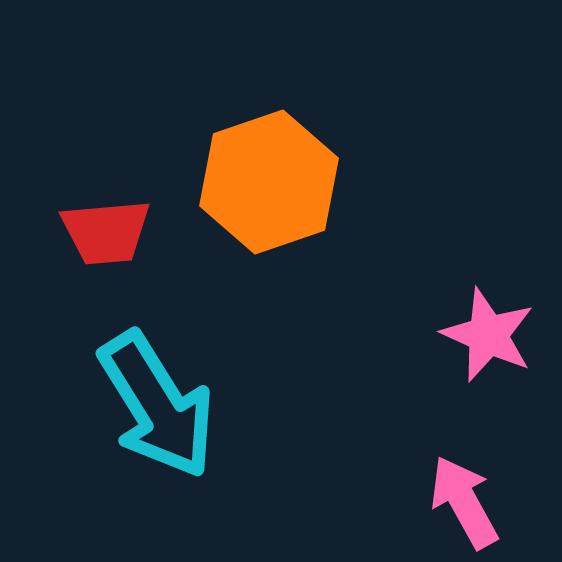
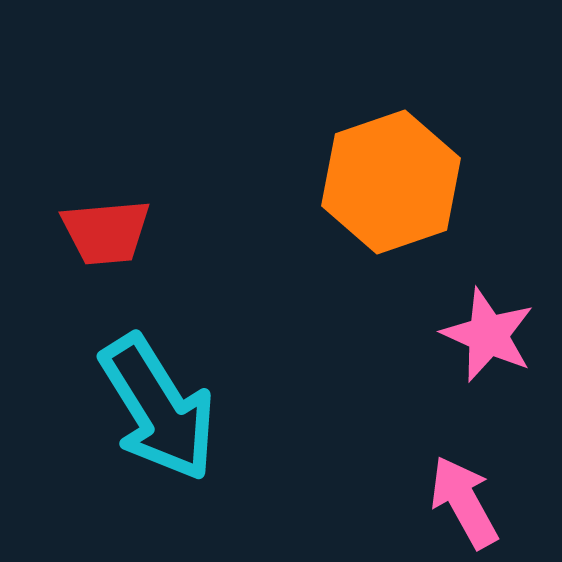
orange hexagon: moved 122 px right
cyan arrow: moved 1 px right, 3 px down
